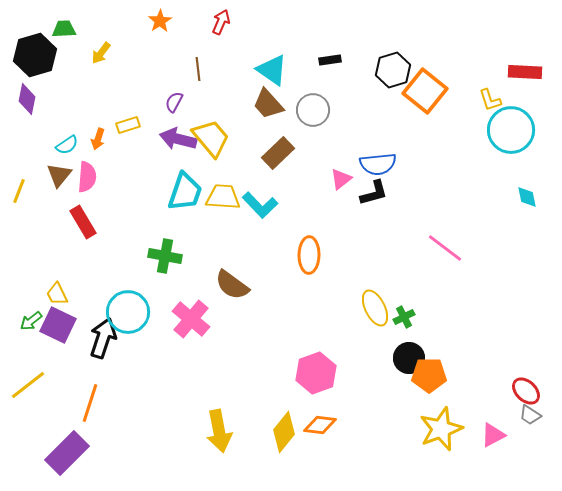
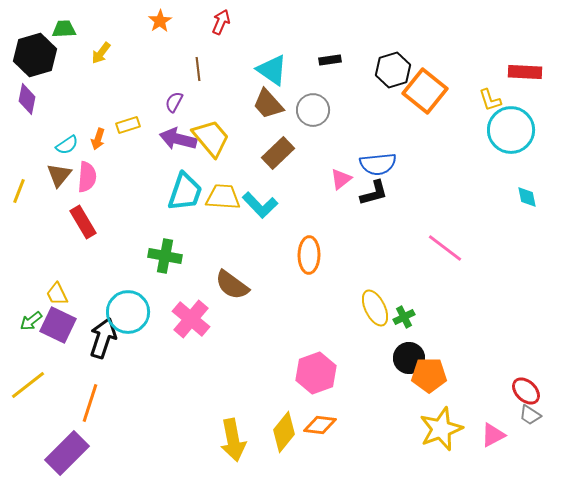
yellow arrow at (219, 431): moved 14 px right, 9 px down
